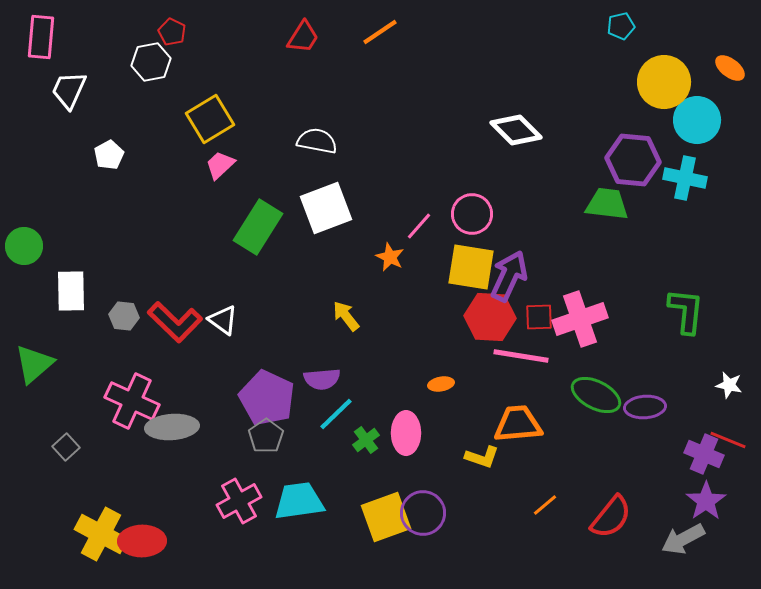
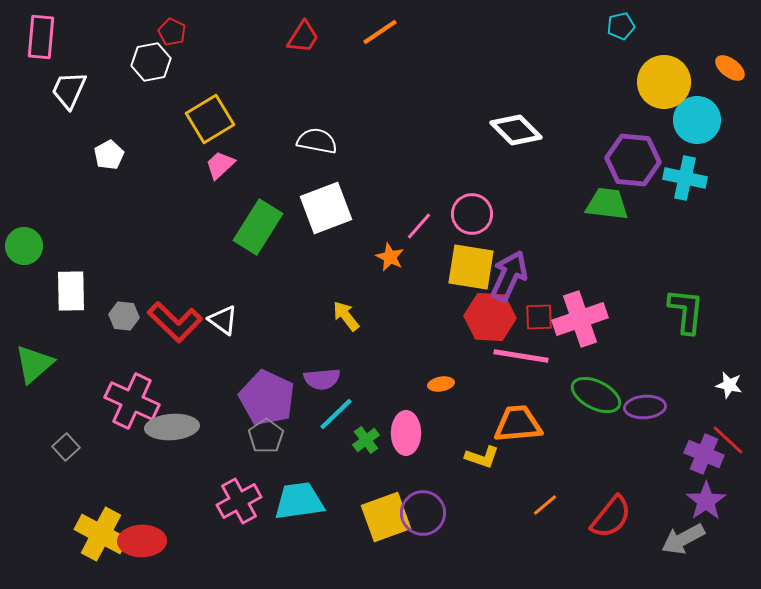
red line at (728, 440): rotated 21 degrees clockwise
